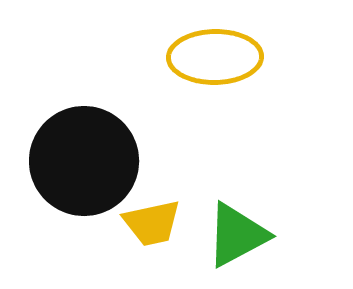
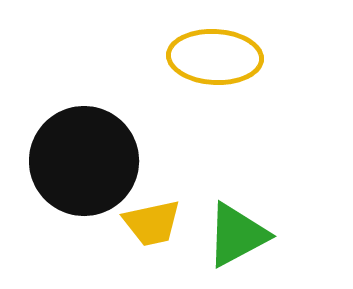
yellow ellipse: rotated 4 degrees clockwise
